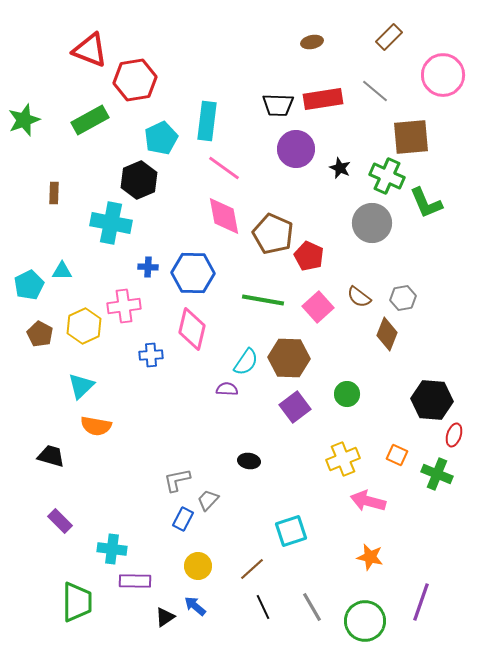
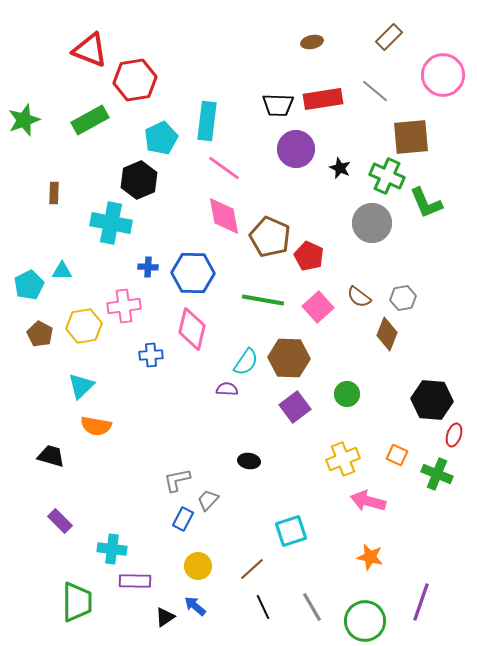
brown pentagon at (273, 234): moved 3 px left, 3 px down
yellow hexagon at (84, 326): rotated 16 degrees clockwise
